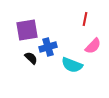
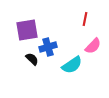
black semicircle: moved 1 px right, 1 px down
cyan semicircle: rotated 55 degrees counterclockwise
